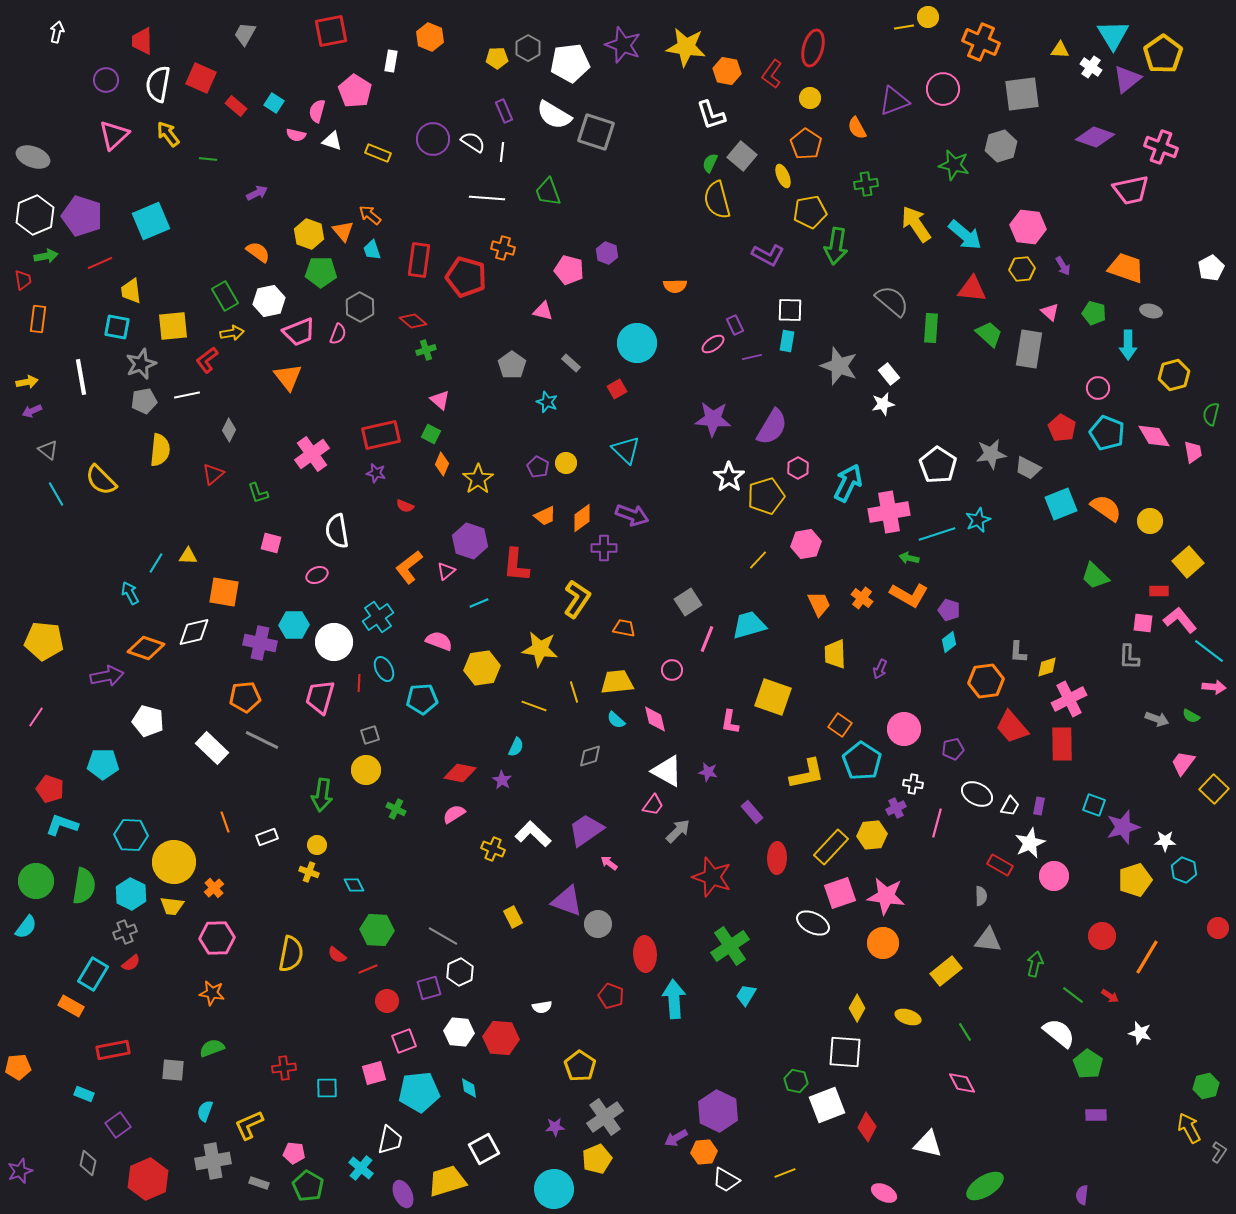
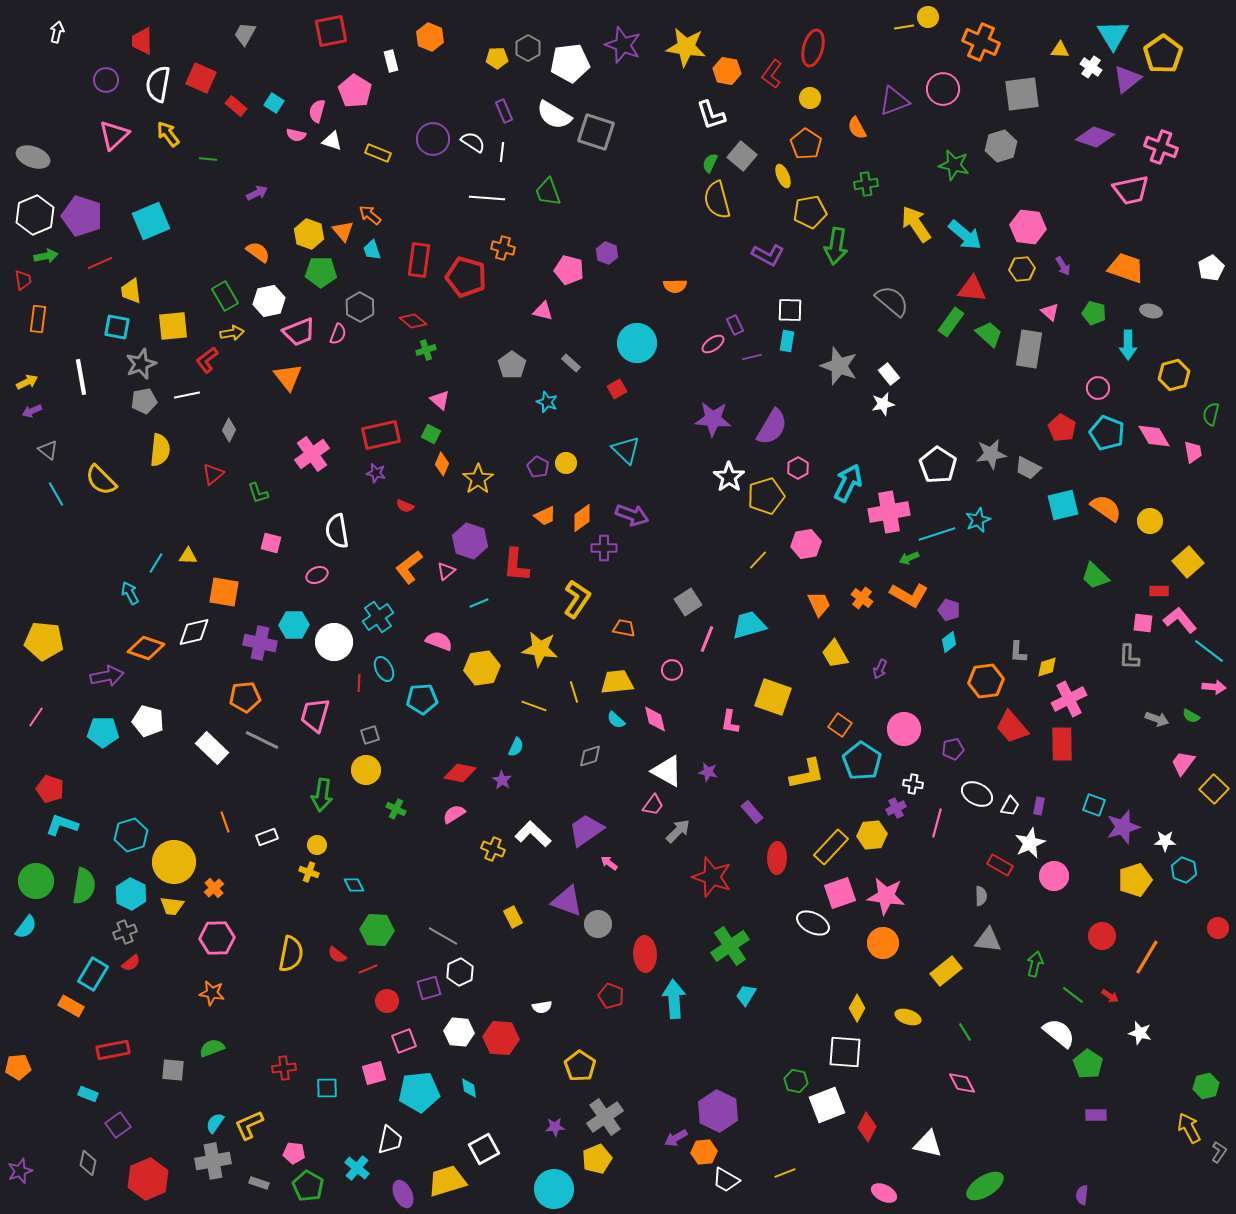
white rectangle at (391, 61): rotated 25 degrees counterclockwise
green rectangle at (931, 328): moved 20 px right, 6 px up; rotated 32 degrees clockwise
yellow arrow at (27, 382): rotated 15 degrees counterclockwise
cyan square at (1061, 504): moved 2 px right, 1 px down; rotated 8 degrees clockwise
green arrow at (909, 558): rotated 36 degrees counterclockwise
yellow trapezoid at (835, 654): rotated 28 degrees counterclockwise
pink trapezoid at (320, 697): moved 5 px left, 18 px down
cyan pentagon at (103, 764): moved 32 px up
cyan hexagon at (131, 835): rotated 20 degrees counterclockwise
cyan rectangle at (84, 1094): moved 4 px right
cyan semicircle at (205, 1111): moved 10 px right, 12 px down; rotated 15 degrees clockwise
cyan cross at (361, 1168): moved 4 px left
